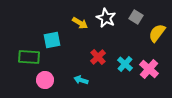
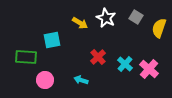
yellow semicircle: moved 2 px right, 5 px up; rotated 18 degrees counterclockwise
green rectangle: moved 3 px left
